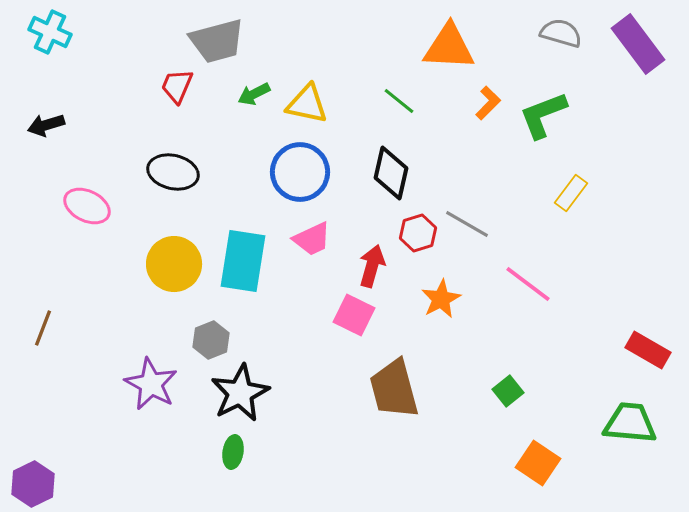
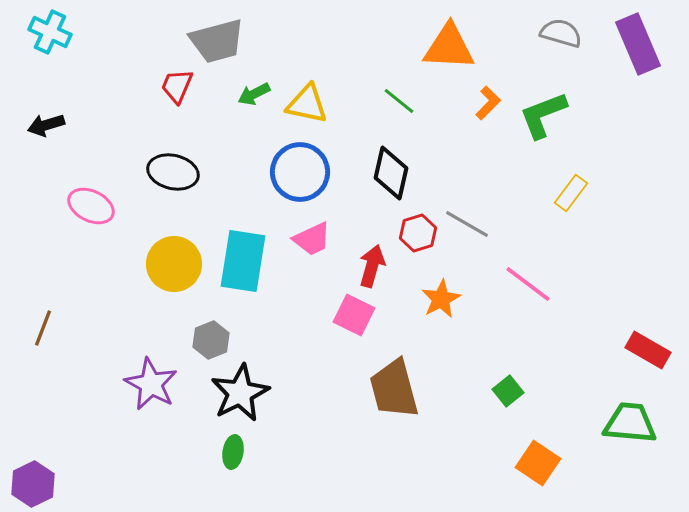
purple rectangle: rotated 14 degrees clockwise
pink ellipse: moved 4 px right
